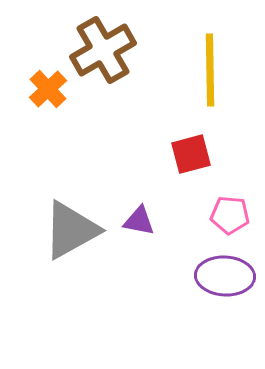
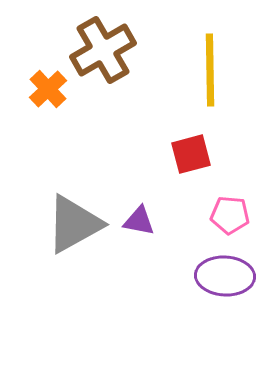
gray triangle: moved 3 px right, 6 px up
